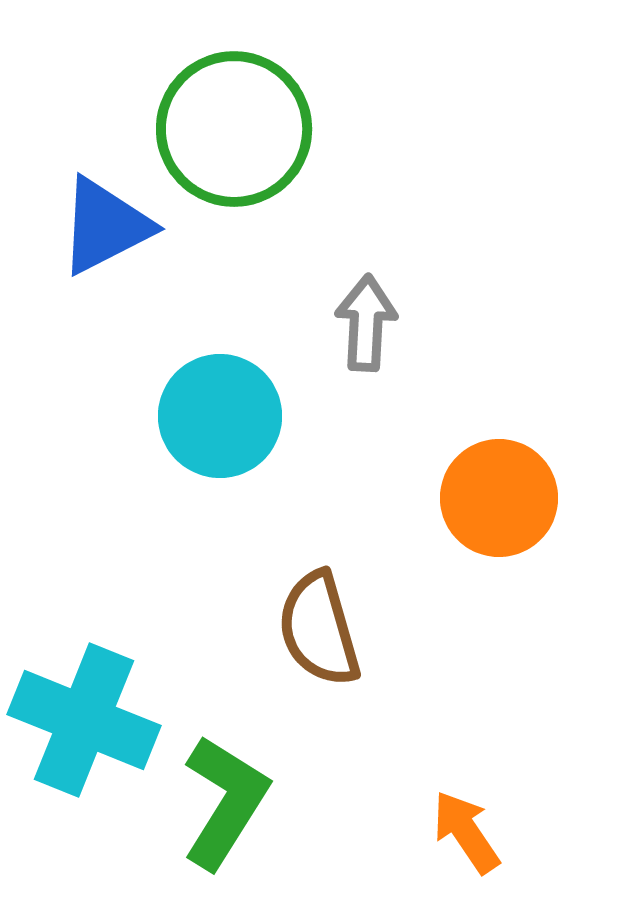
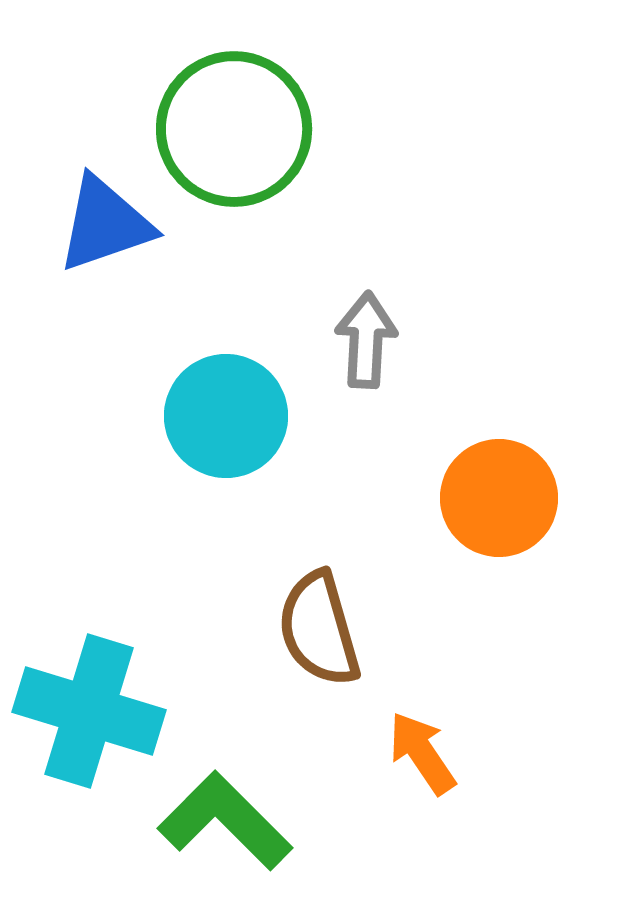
blue triangle: moved 2 px up; rotated 8 degrees clockwise
gray arrow: moved 17 px down
cyan circle: moved 6 px right
cyan cross: moved 5 px right, 9 px up; rotated 5 degrees counterclockwise
green L-shape: moved 19 px down; rotated 77 degrees counterclockwise
orange arrow: moved 44 px left, 79 px up
